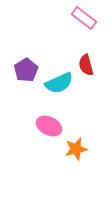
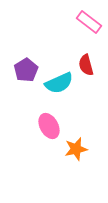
pink rectangle: moved 5 px right, 4 px down
pink ellipse: rotated 35 degrees clockwise
